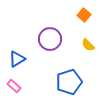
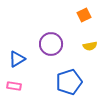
orange square: rotated 24 degrees clockwise
purple circle: moved 1 px right, 5 px down
yellow semicircle: moved 2 px right, 1 px down; rotated 56 degrees counterclockwise
pink rectangle: rotated 32 degrees counterclockwise
